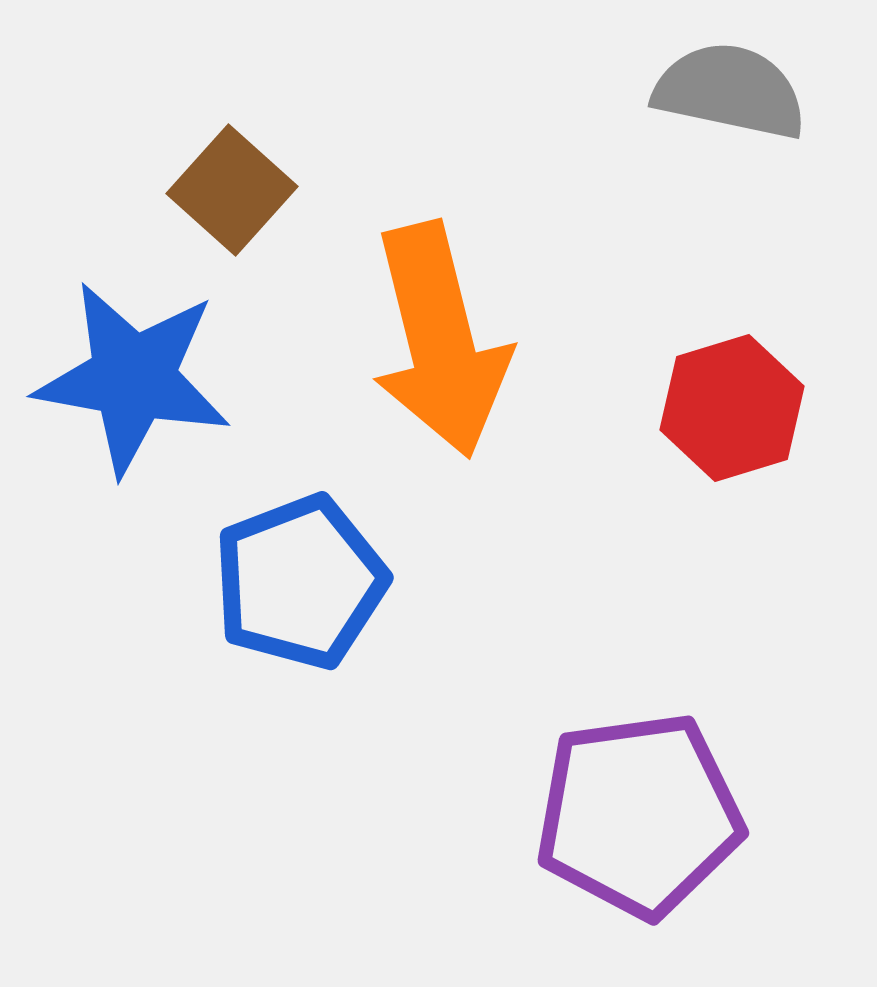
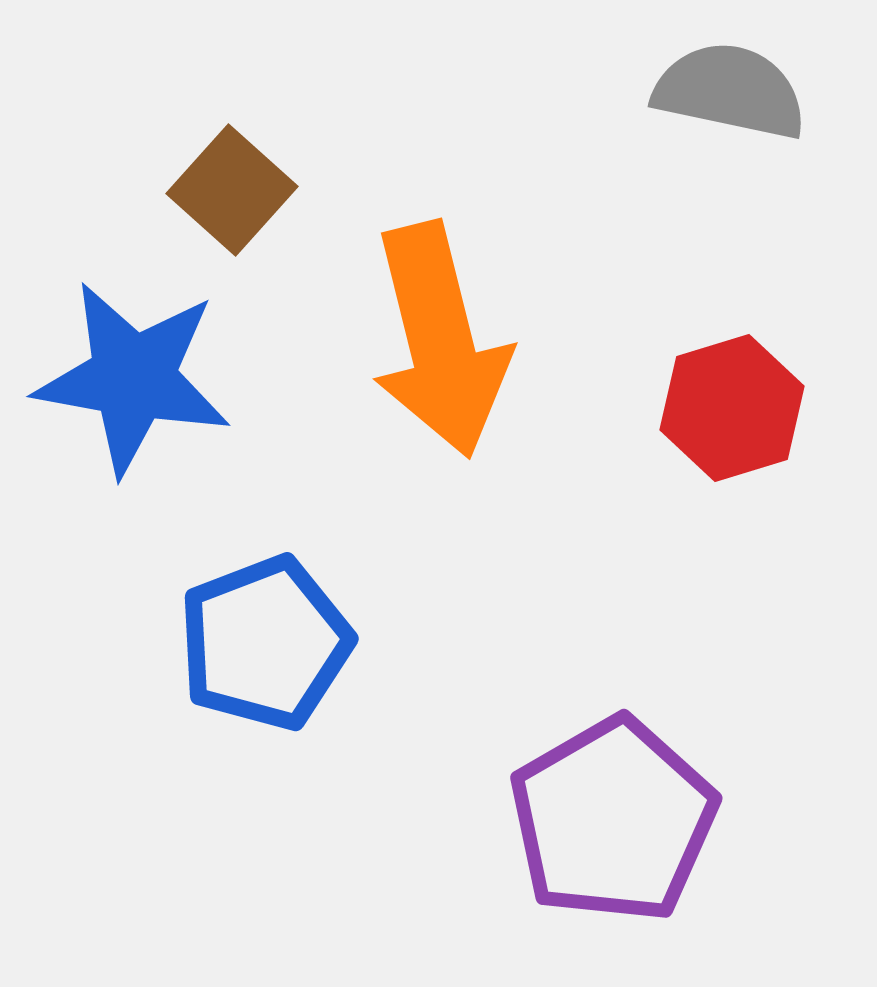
blue pentagon: moved 35 px left, 61 px down
purple pentagon: moved 26 px left, 5 px down; rotated 22 degrees counterclockwise
